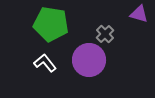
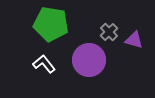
purple triangle: moved 5 px left, 26 px down
gray cross: moved 4 px right, 2 px up
white L-shape: moved 1 px left, 1 px down
